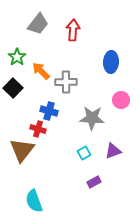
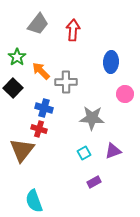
pink circle: moved 4 px right, 6 px up
blue cross: moved 5 px left, 3 px up
red cross: moved 1 px right
